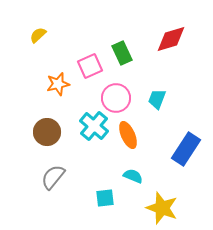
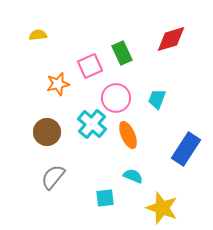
yellow semicircle: rotated 36 degrees clockwise
cyan cross: moved 2 px left, 2 px up
